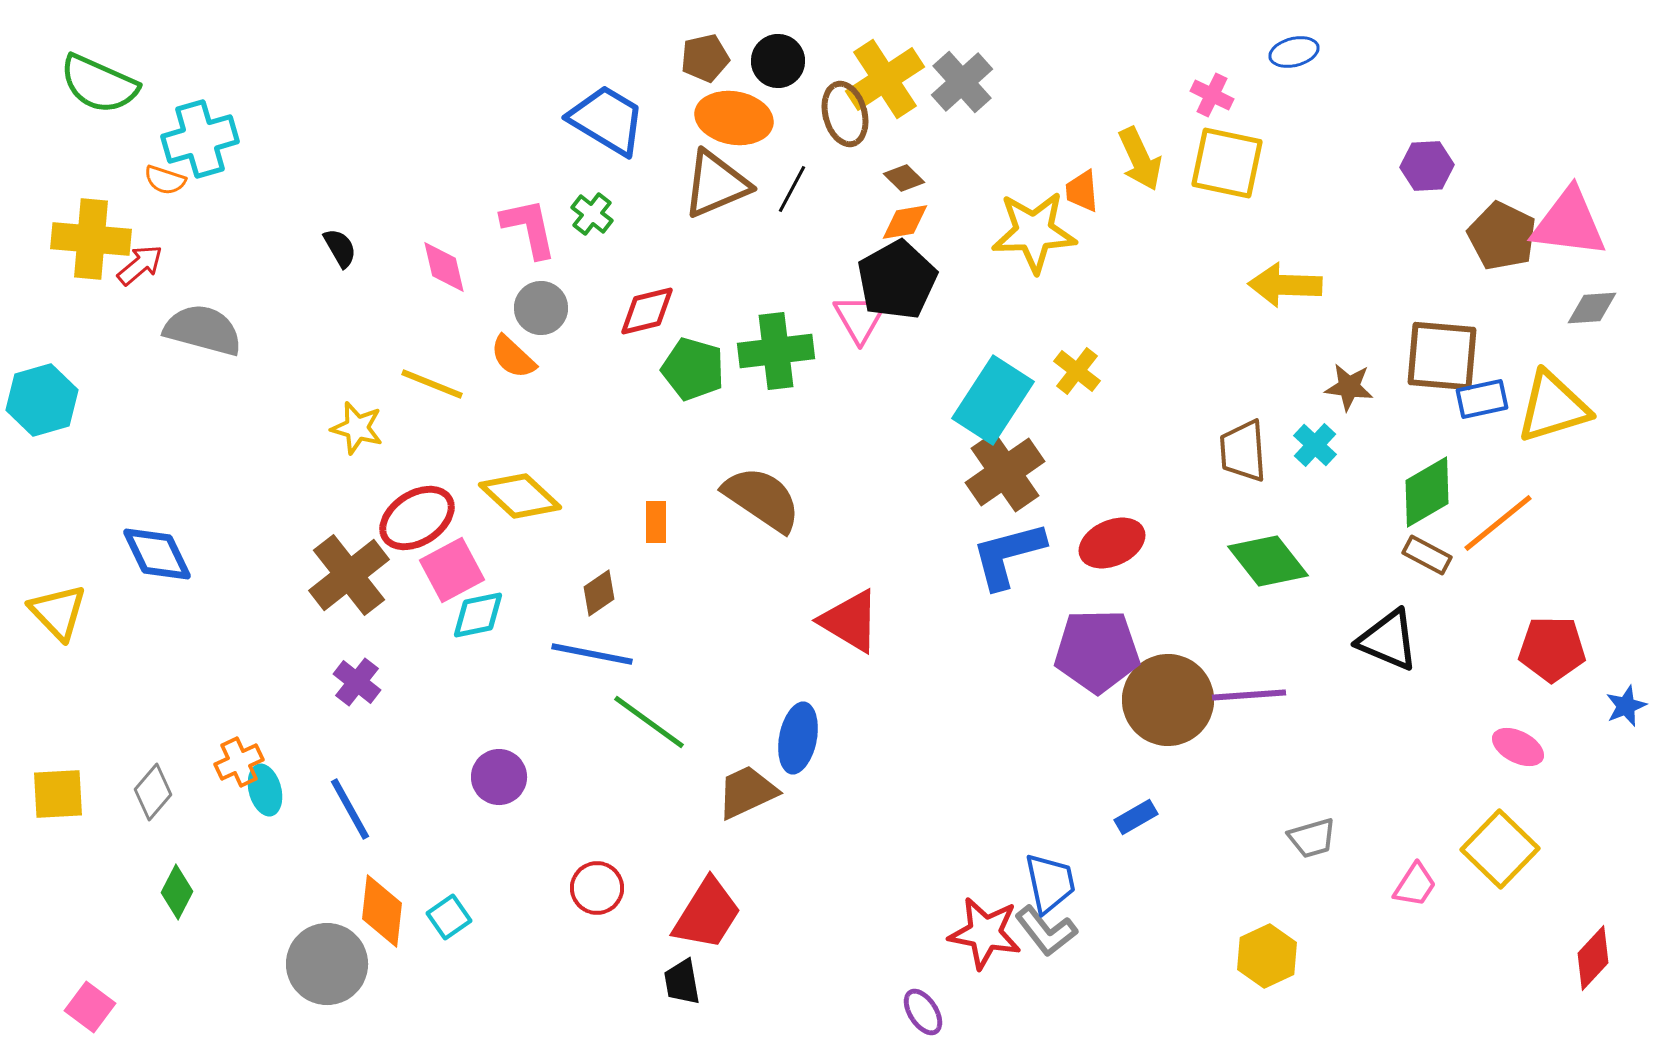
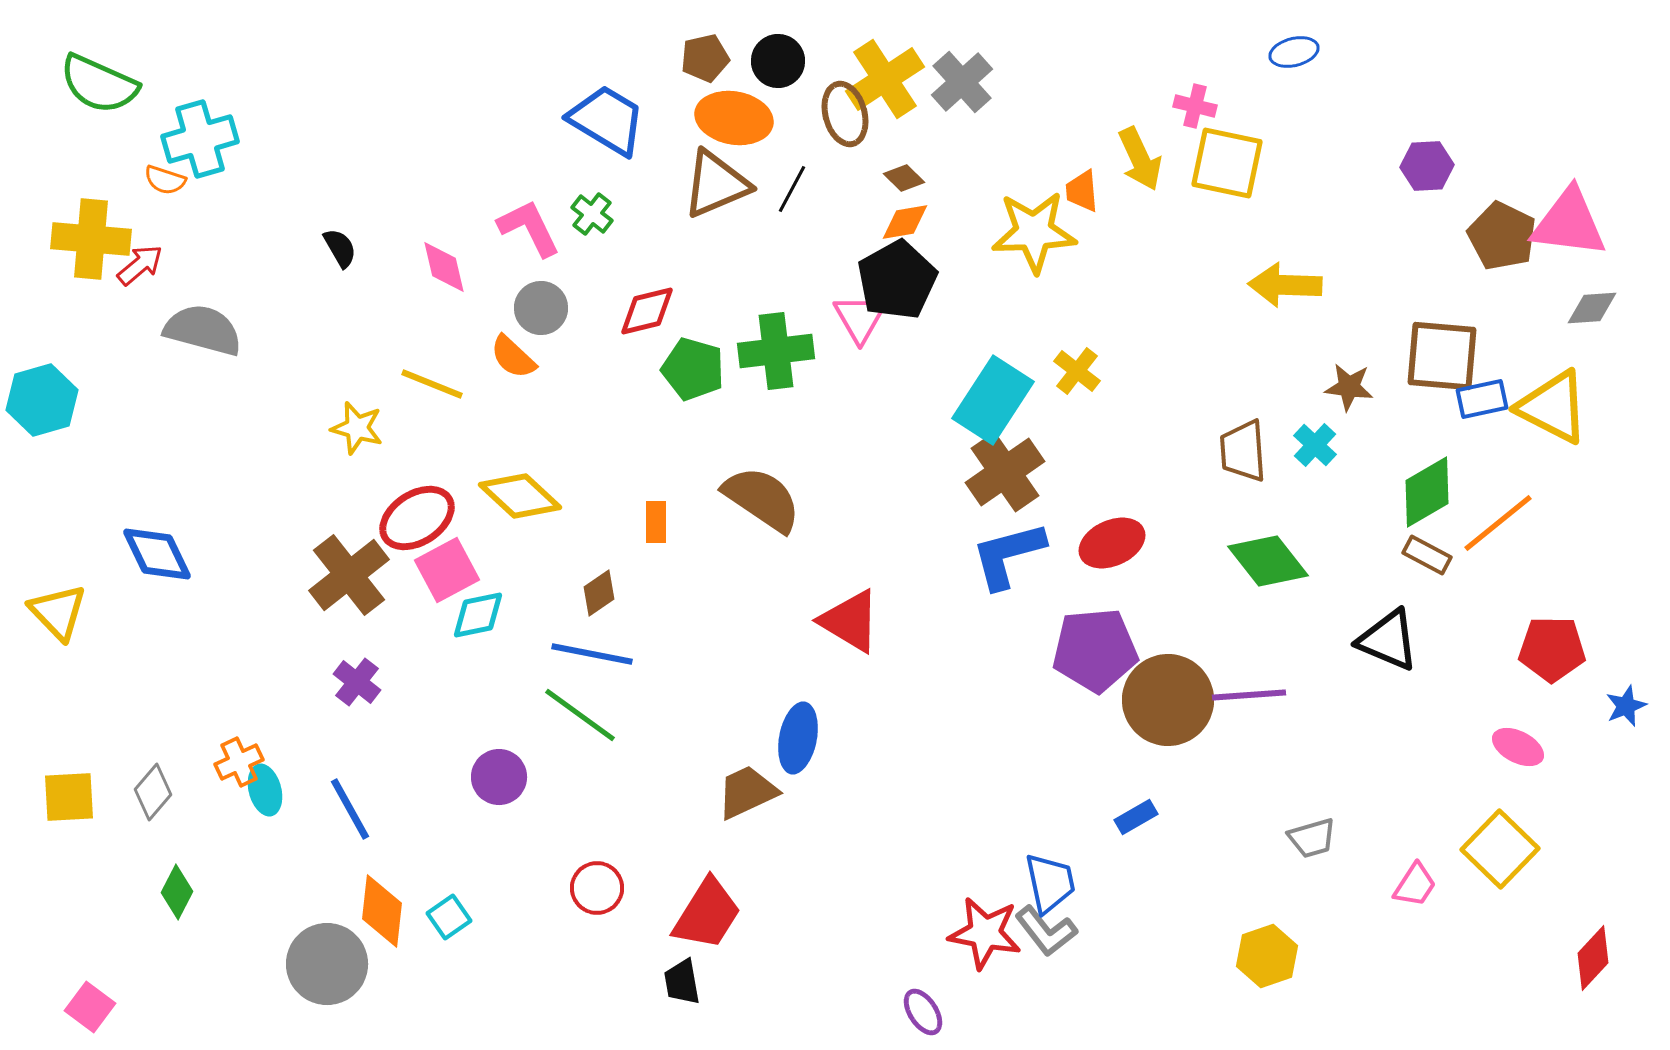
pink cross at (1212, 95): moved 17 px left, 11 px down; rotated 12 degrees counterclockwise
pink L-shape at (529, 228): rotated 14 degrees counterclockwise
yellow triangle at (1553, 407): rotated 44 degrees clockwise
pink square at (452, 570): moved 5 px left
purple pentagon at (1097, 651): moved 2 px left, 1 px up; rotated 4 degrees counterclockwise
green line at (649, 722): moved 69 px left, 7 px up
yellow square at (58, 794): moved 11 px right, 3 px down
yellow hexagon at (1267, 956): rotated 6 degrees clockwise
